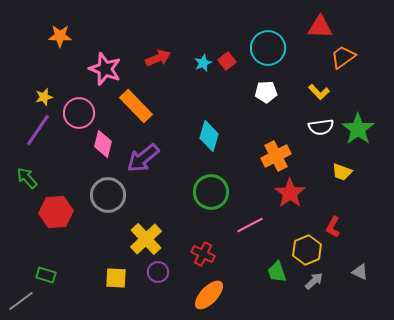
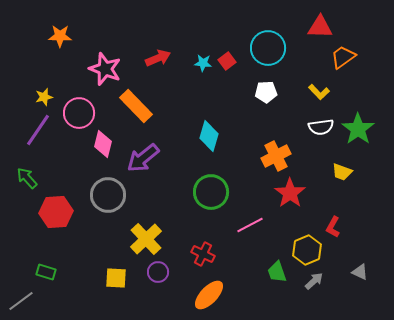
cyan star: rotated 30 degrees clockwise
green rectangle: moved 3 px up
